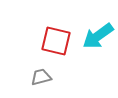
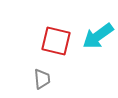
gray trapezoid: moved 1 px right, 2 px down; rotated 100 degrees clockwise
